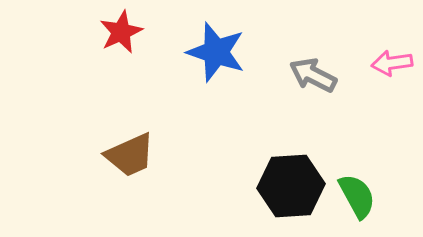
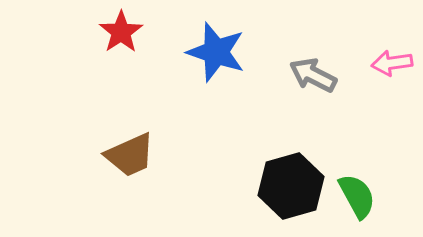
red star: rotated 9 degrees counterclockwise
black hexagon: rotated 12 degrees counterclockwise
